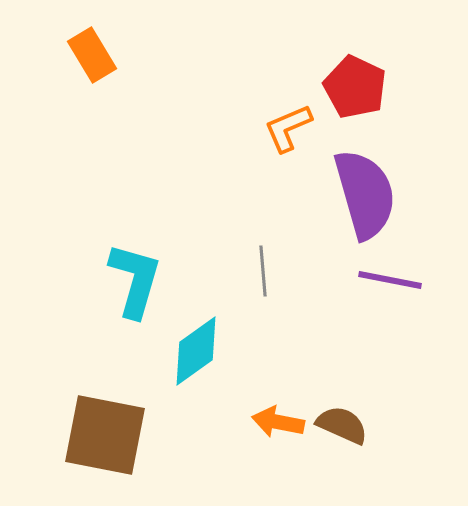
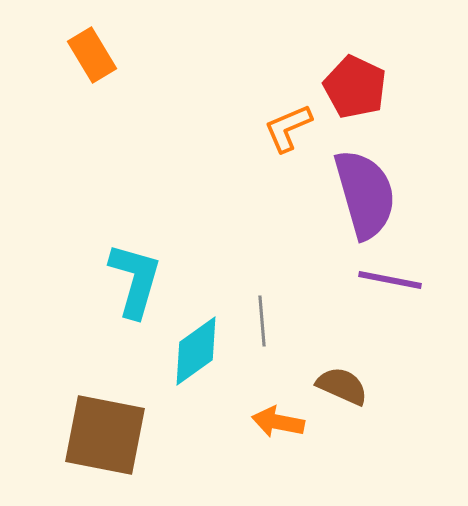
gray line: moved 1 px left, 50 px down
brown semicircle: moved 39 px up
